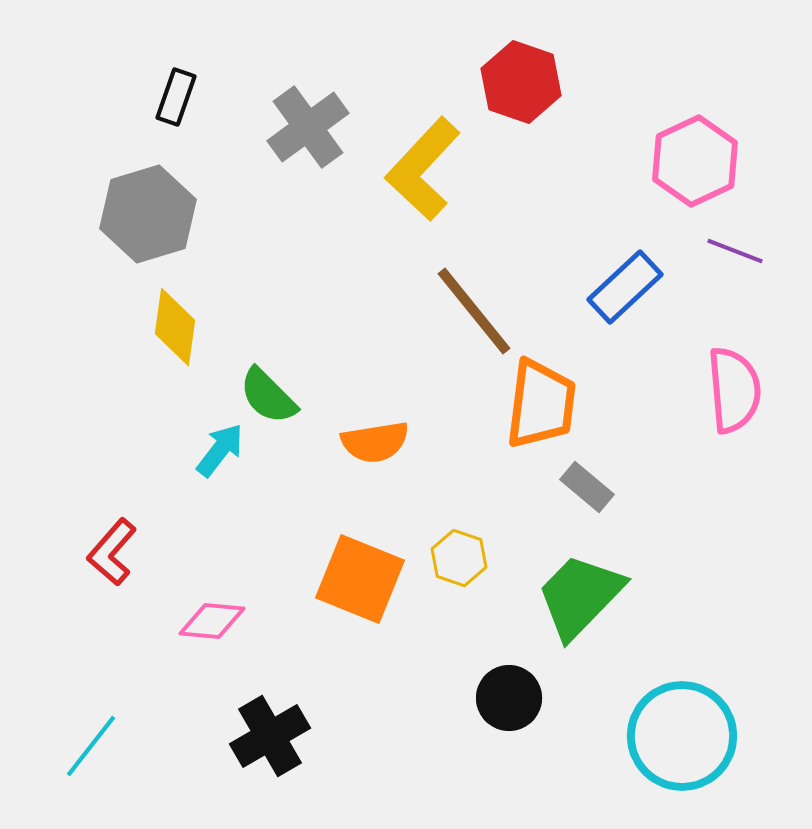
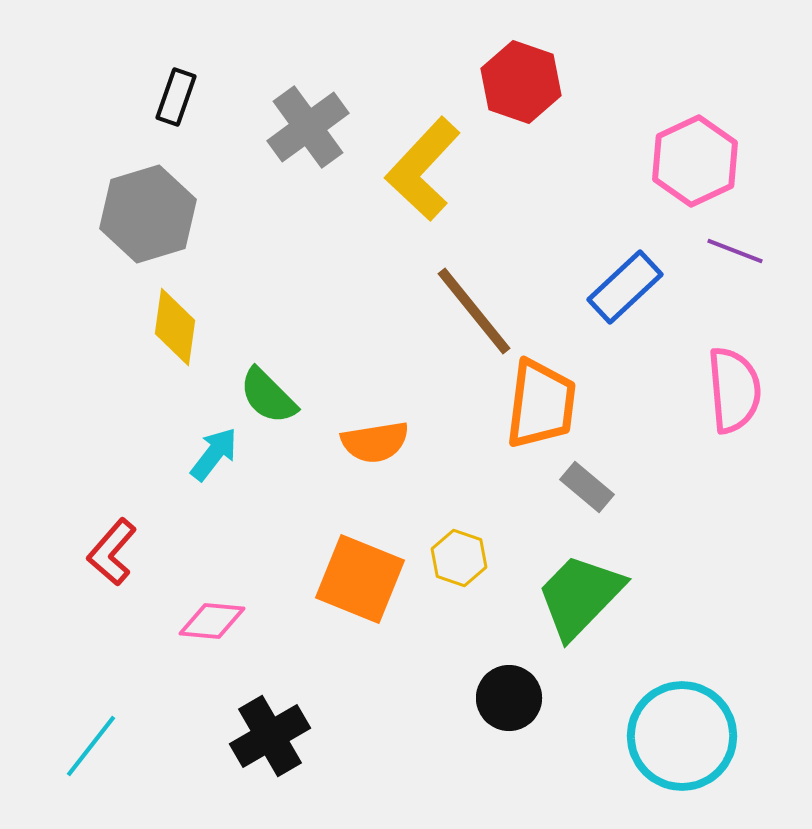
cyan arrow: moved 6 px left, 4 px down
